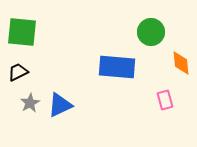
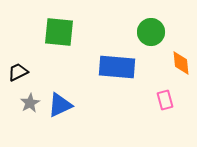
green square: moved 37 px right
